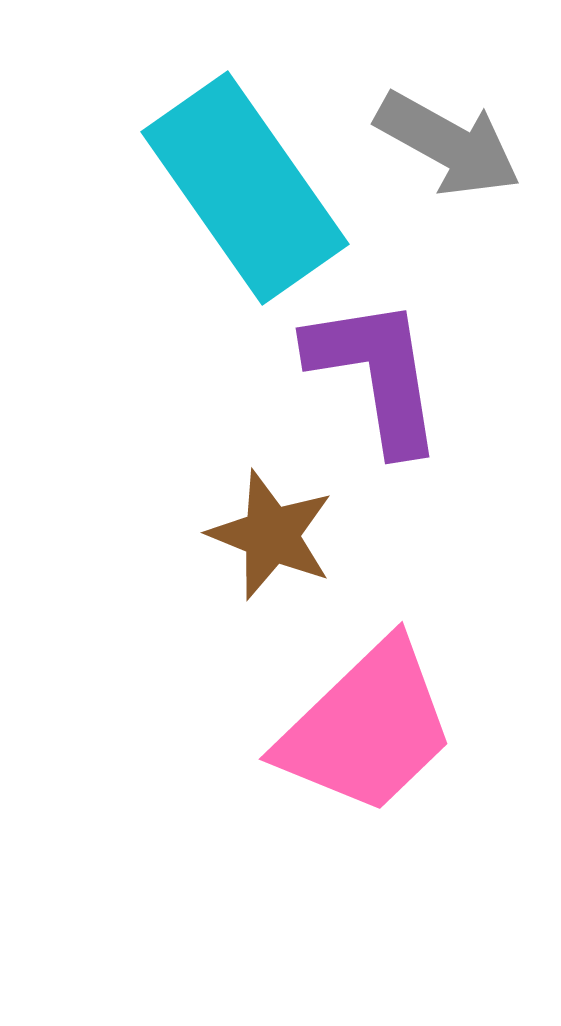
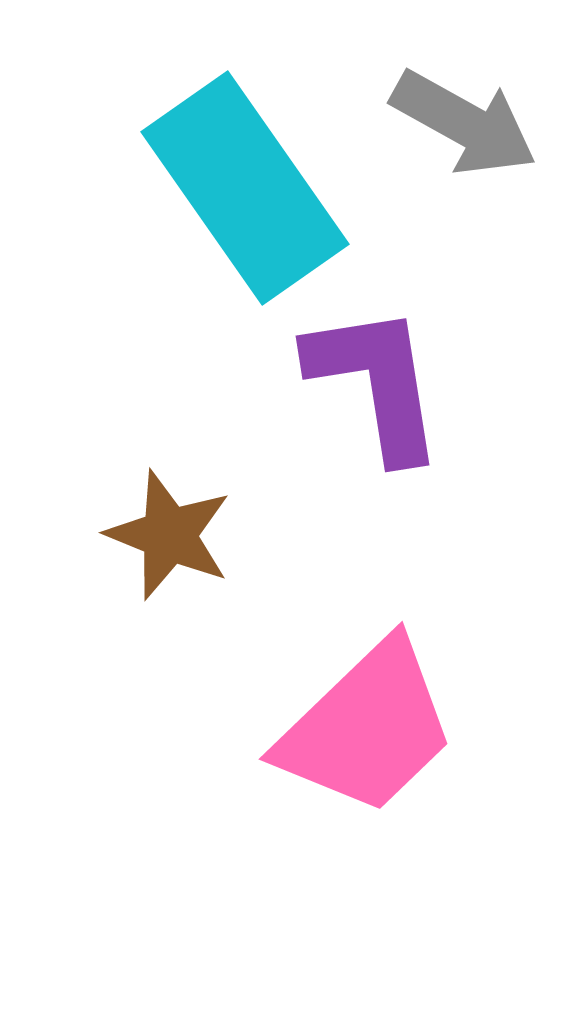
gray arrow: moved 16 px right, 21 px up
purple L-shape: moved 8 px down
brown star: moved 102 px left
